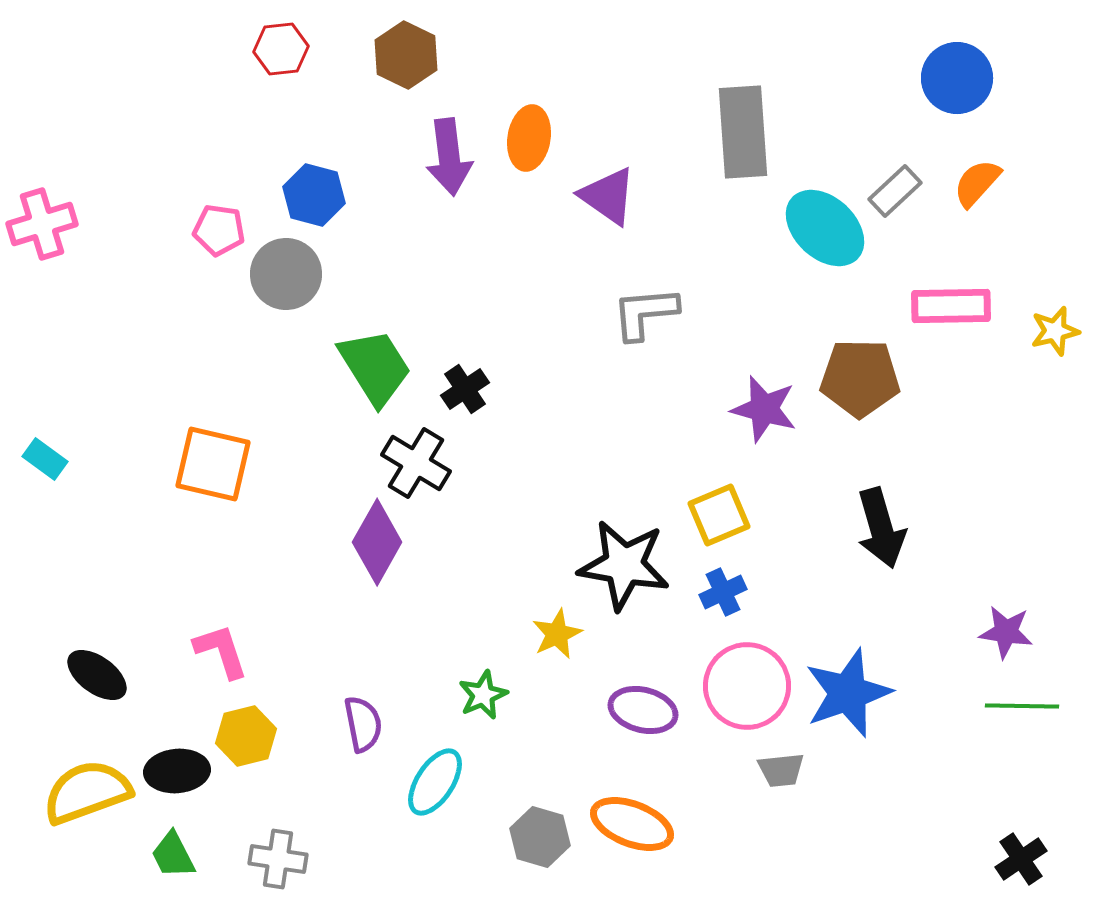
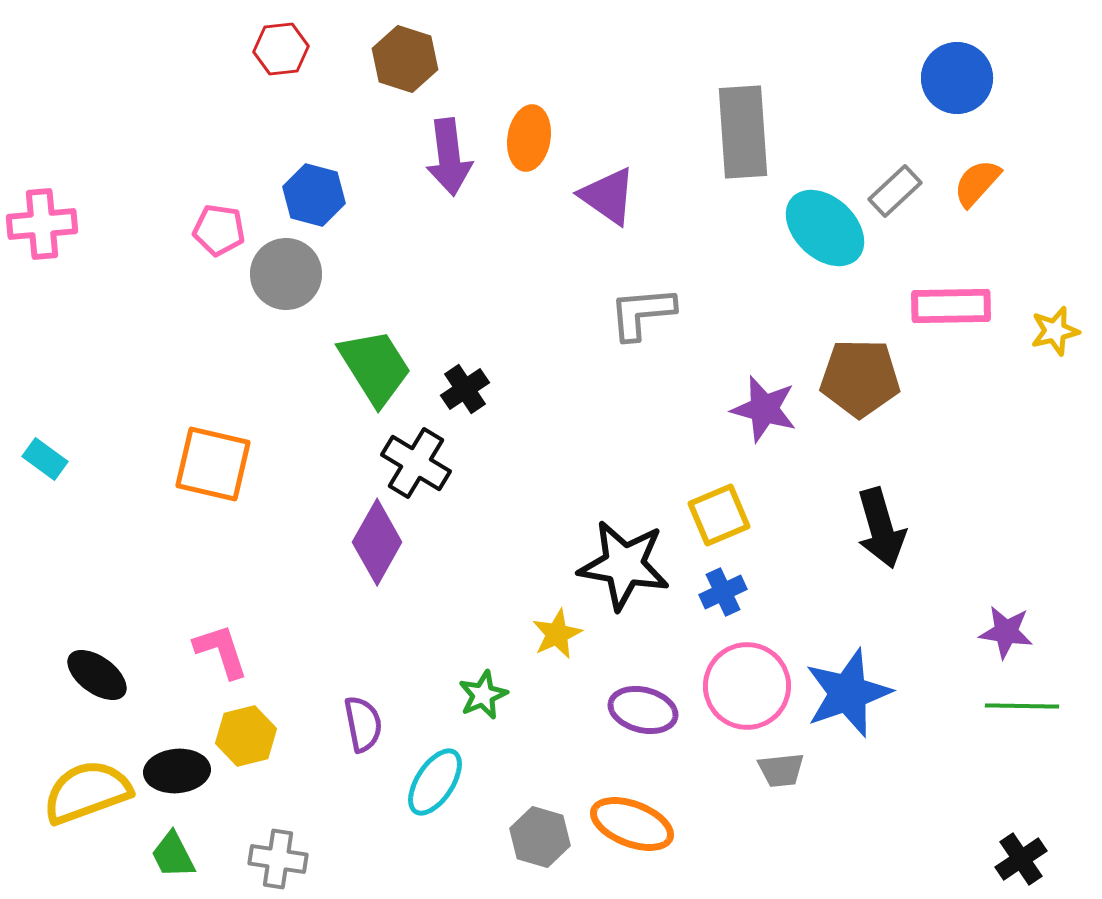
brown hexagon at (406, 55): moved 1 px left, 4 px down; rotated 8 degrees counterclockwise
pink cross at (42, 224): rotated 12 degrees clockwise
gray L-shape at (645, 313): moved 3 px left
